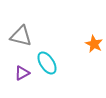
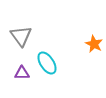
gray triangle: rotated 40 degrees clockwise
purple triangle: rotated 28 degrees clockwise
